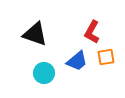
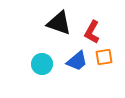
black triangle: moved 24 px right, 11 px up
orange square: moved 2 px left
cyan circle: moved 2 px left, 9 px up
